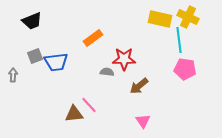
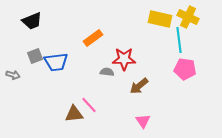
gray arrow: rotated 104 degrees clockwise
